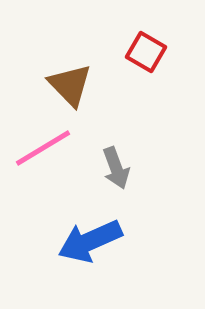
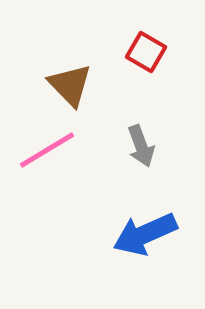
pink line: moved 4 px right, 2 px down
gray arrow: moved 25 px right, 22 px up
blue arrow: moved 55 px right, 7 px up
